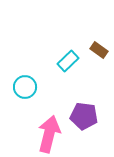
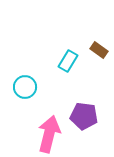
cyan rectangle: rotated 15 degrees counterclockwise
